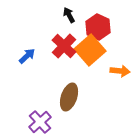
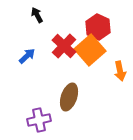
black arrow: moved 32 px left
orange arrow: rotated 72 degrees clockwise
purple cross: moved 1 px left, 2 px up; rotated 30 degrees clockwise
